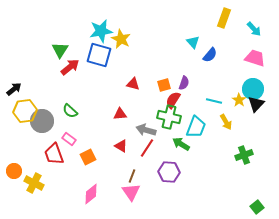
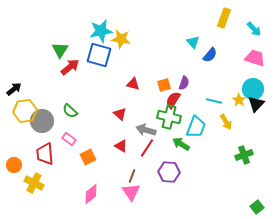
yellow star at (121, 39): rotated 18 degrees counterclockwise
red triangle at (120, 114): rotated 48 degrees clockwise
red trapezoid at (54, 154): moved 9 px left; rotated 15 degrees clockwise
orange circle at (14, 171): moved 6 px up
